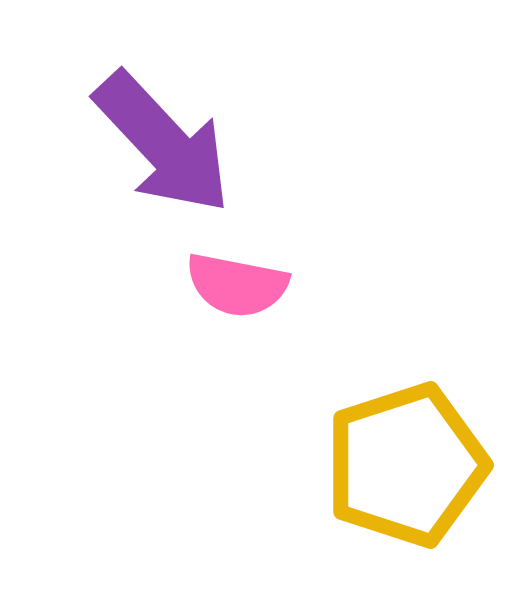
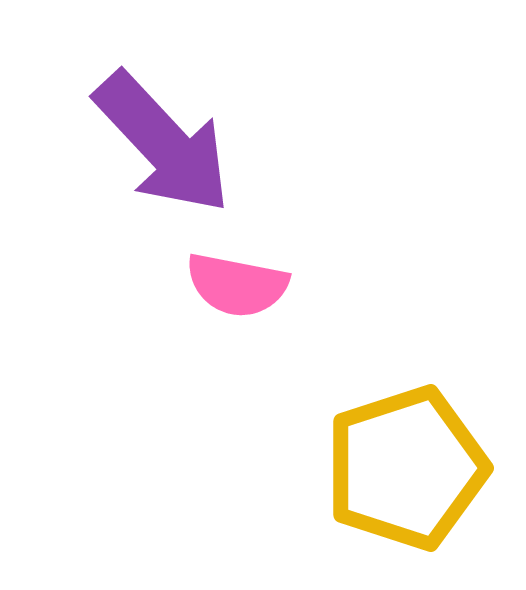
yellow pentagon: moved 3 px down
